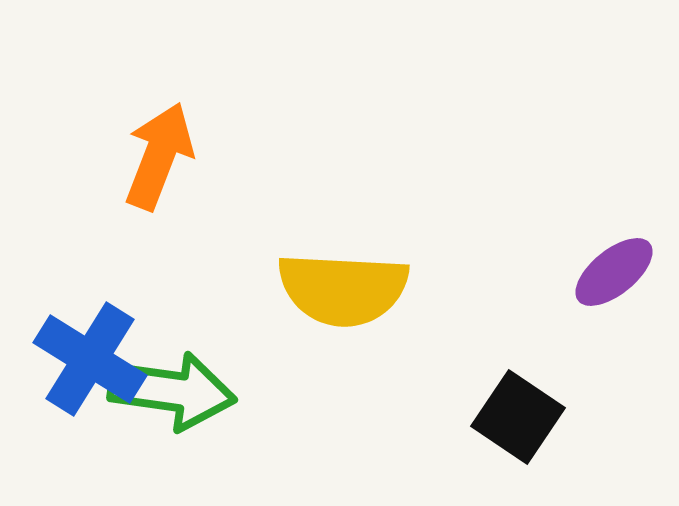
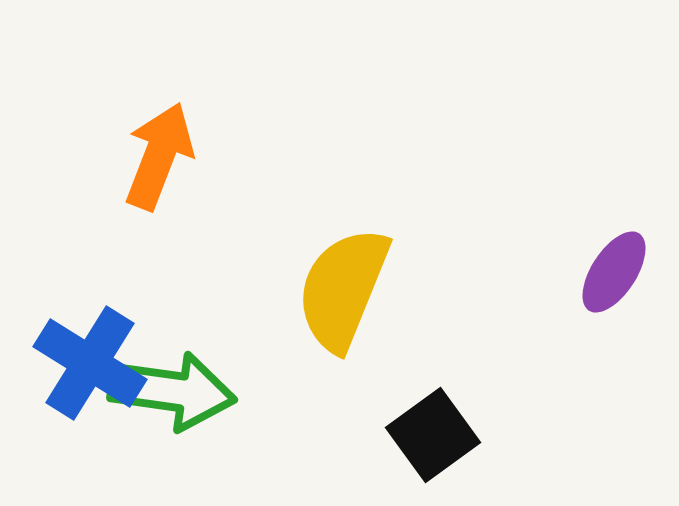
purple ellipse: rotated 18 degrees counterclockwise
yellow semicircle: rotated 109 degrees clockwise
blue cross: moved 4 px down
black square: moved 85 px left, 18 px down; rotated 20 degrees clockwise
